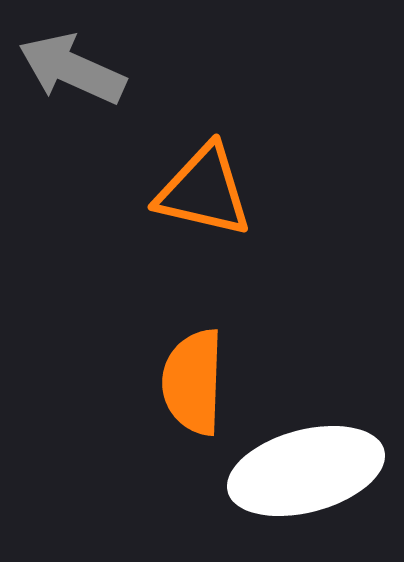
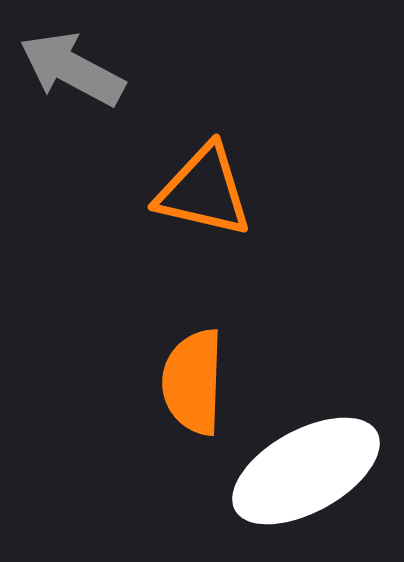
gray arrow: rotated 4 degrees clockwise
white ellipse: rotated 14 degrees counterclockwise
